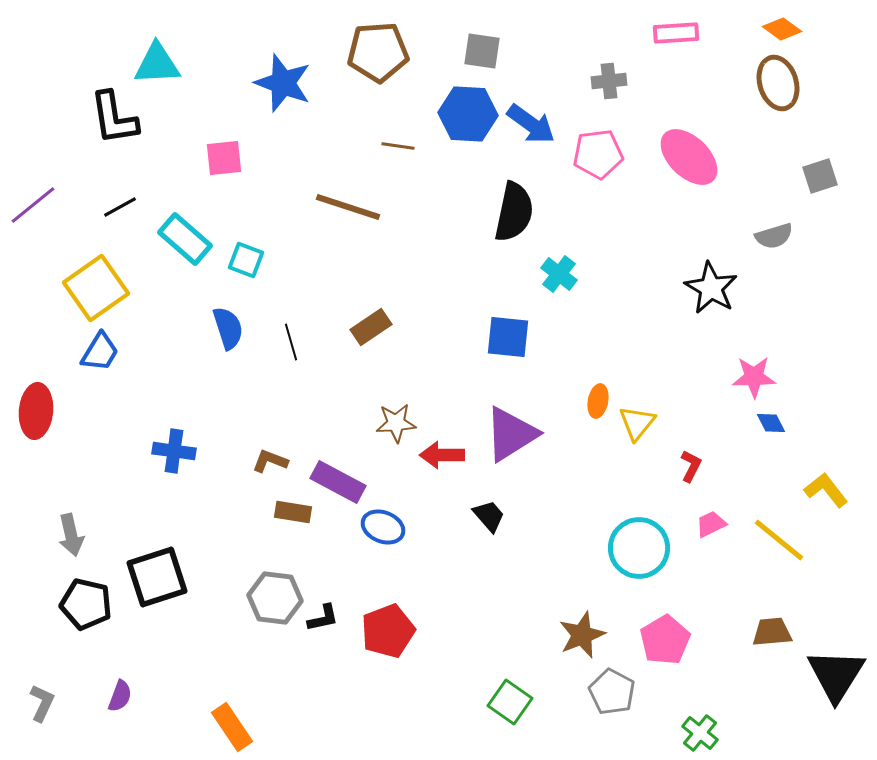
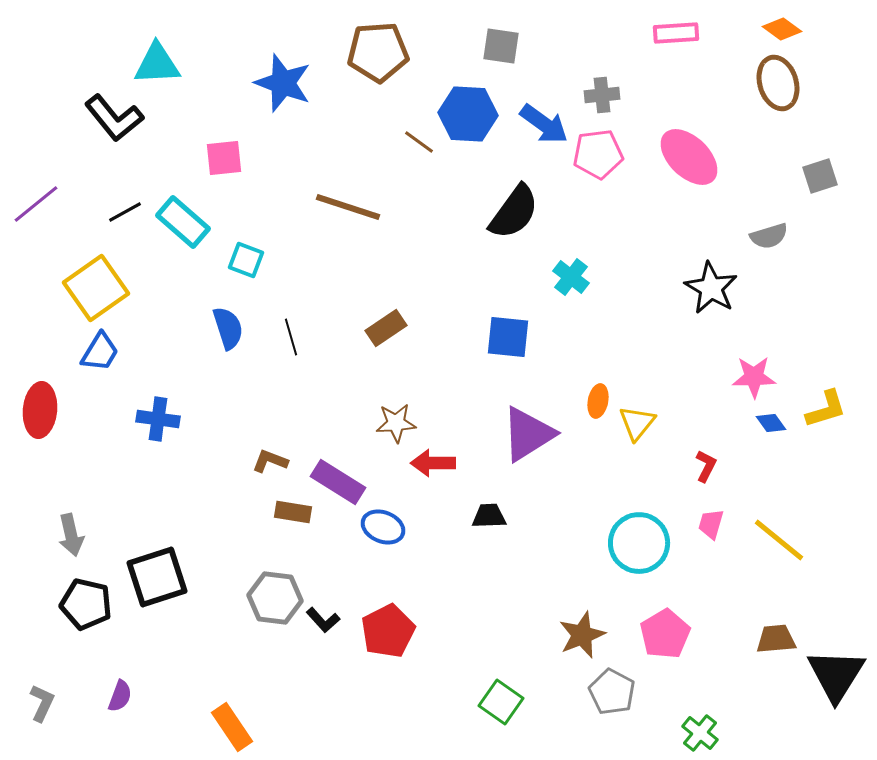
gray square at (482, 51): moved 19 px right, 5 px up
gray cross at (609, 81): moved 7 px left, 14 px down
black L-shape at (114, 118): rotated 30 degrees counterclockwise
blue arrow at (531, 124): moved 13 px right
brown line at (398, 146): moved 21 px right, 4 px up; rotated 28 degrees clockwise
purple line at (33, 205): moved 3 px right, 1 px up
black line at (120, 207): moved 5 px right, 5 px down
black semicircle at (514, 212): rotated 24 degrees clockwise
gray semicircle at (774, 236): moved 5 px left
cyan rectangle at (185, 239): moved 2 px left, 17 px up
cyan cross at (559, 274): moved 12 px right, 3 px down
brown rectangle at (371, 327): moved 15 px right, 1 px down
black line at (291, 342): moved 5 px up
red ellipse at (36, 411): moved 4 px right, 1 px up
blue diamond at (771, 423): rotated 8 degrees counterclockwise
purple triangle at (511, 434): moved 17 px right
blue cross at (174, 451): moved 16 px left, 32 px up
red arrow at (442, 455): moved 9 px left, 8 px down
red L-shape at (691, 466): moved 15 px right
purple rectangle at (338, 482): rotated 4 degrees clockwise
yellow L-shape at (826, 490): moved 81 px up; rotated 111 degrees clockwise
black trapezoid at (489, 516): rotated 51 degrees counterclockwise
pink trapezoid at (711, 524): rotated 48 degrees counterclockwise
cyan circle at (639, 548): moved 5 px up
black L-shape at (323, 618): moved 2 px down; rotated 60 degrees clockwise
red pentagon at (388, 631): rotated 6 degrees counterclockwise
brown trapezoid at (772, 632): moved 4 px right, 7 px down
pink pentagon at (665, 640): moved 6 px up
green square at (510, 702): moved 9 px left
